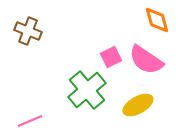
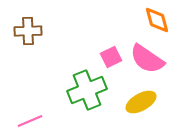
brown cross: rotated 24 degrees counterclockwise
pink semicircle: moved 1 px right, 1 px up
green cross: rotated 18 degrees clockwise
yellow ellipse: moved 3 px right, 3 px up
